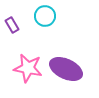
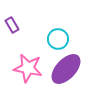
cyan circle: moved 13 px right, 23 px down
purple ellipse: rotated 72 degrees counterclockwise
